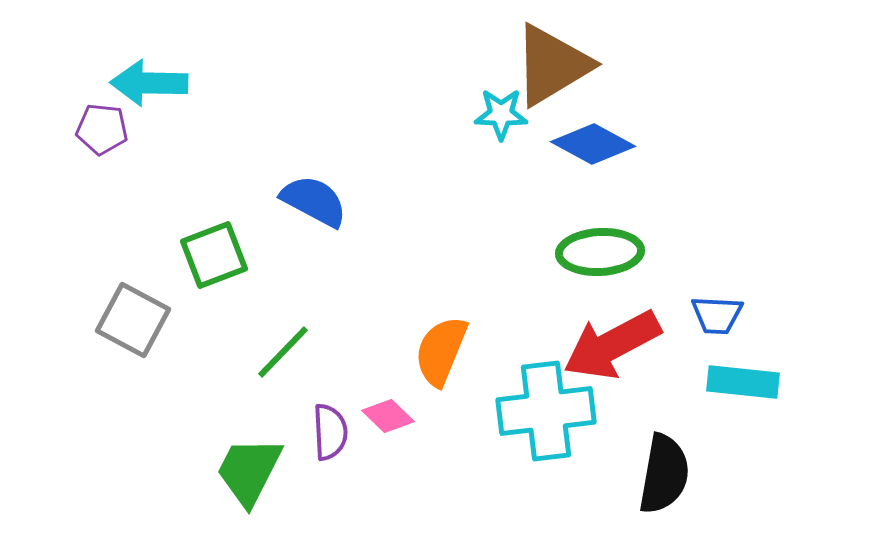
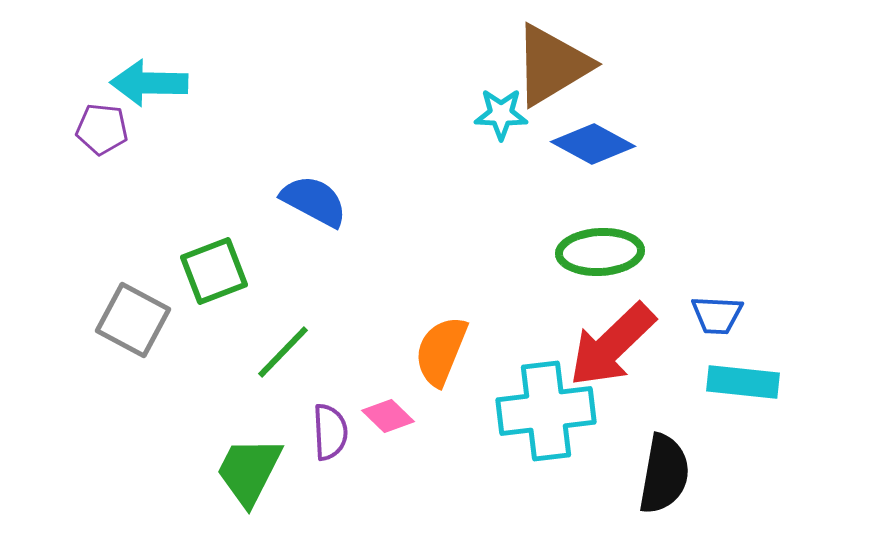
green square: moved 16 px down
red arrow: rotated 16 degrees counterclockwise
